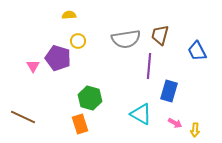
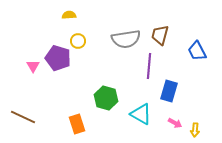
green hexagon: moved 16 px right
orange rectangle: moved 3 px left
